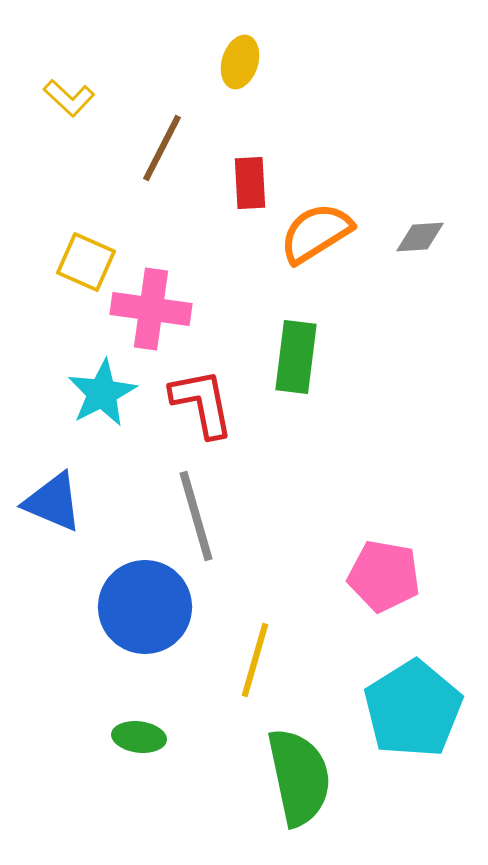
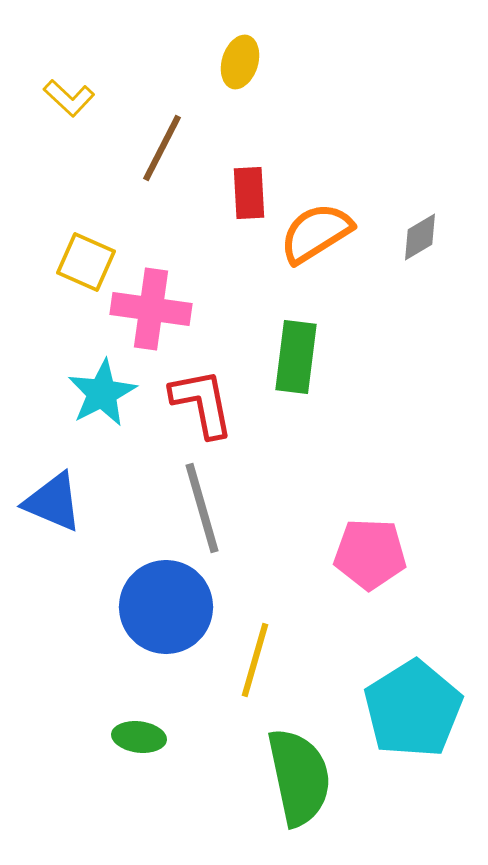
red rectangle: moved 1 px left, 10 px down
gray diamond: rotated 27 degrees counterclockwise
gray line: moved 6 px right, 8 px up
pink pentagon: moved 14 px left, 22 px up; rotated 8 degrees counterclockwise
blue circle: moved 21 px right
